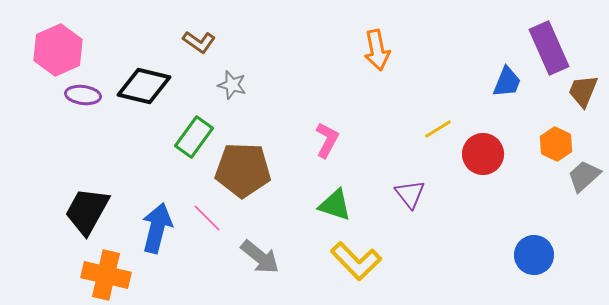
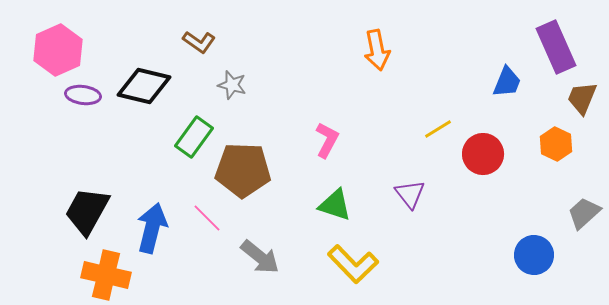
purple rectangle: moved 7 px right, 1 px up
brown trapezoid: moved 1 px left, 7 px down
gray trapezoid: moved 37 px down
blue arrow: moved 5 px left
yellow L-shape: moved 3 px left, 3 px down
